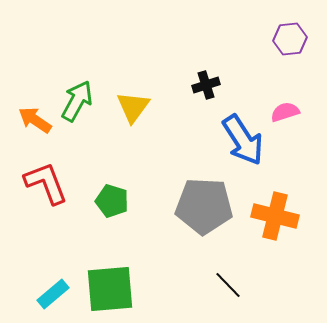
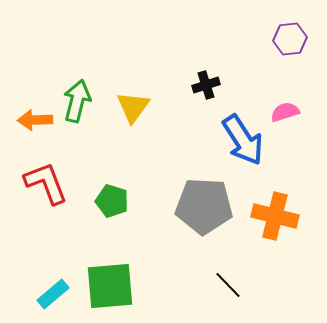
green arrow: rotated 15 degrees counterclockwise
orange arrow: rotated 36 degrees counterclockwise
green square: moved 3 px up
